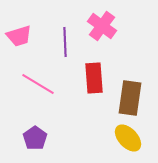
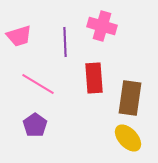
pink cross: rotated 20 degrees counterclockwise
purple pentagon: moved 13 px up
